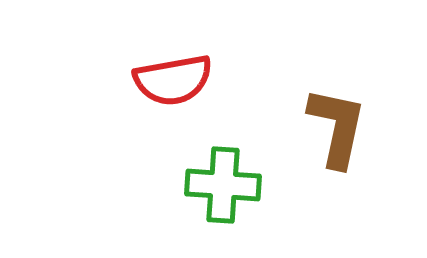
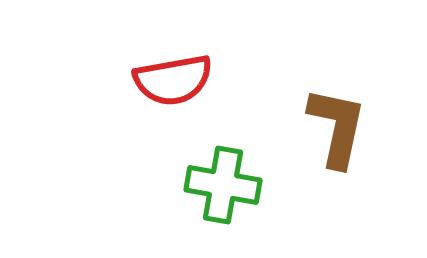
green cross: rotated 6 degrees clockwise
